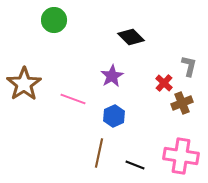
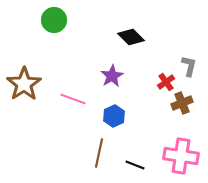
red cross: moved 2 px right, 1 px up; rotated 12 degrees clockwise
